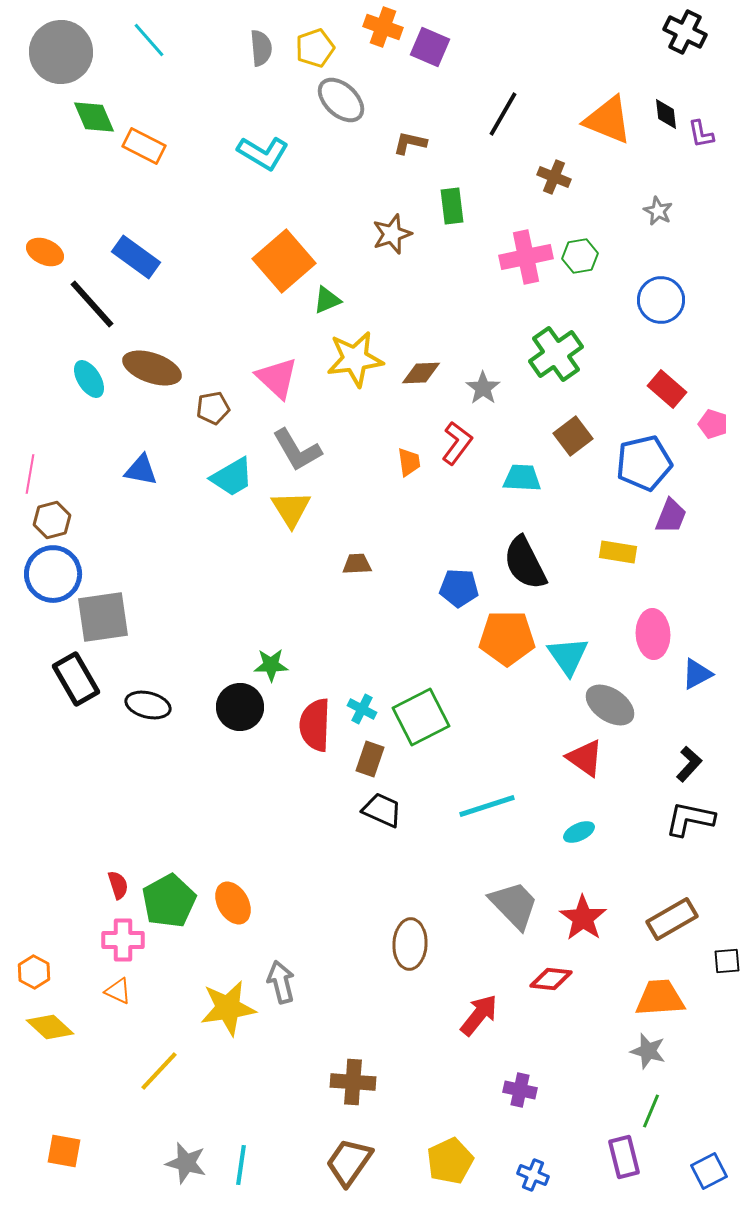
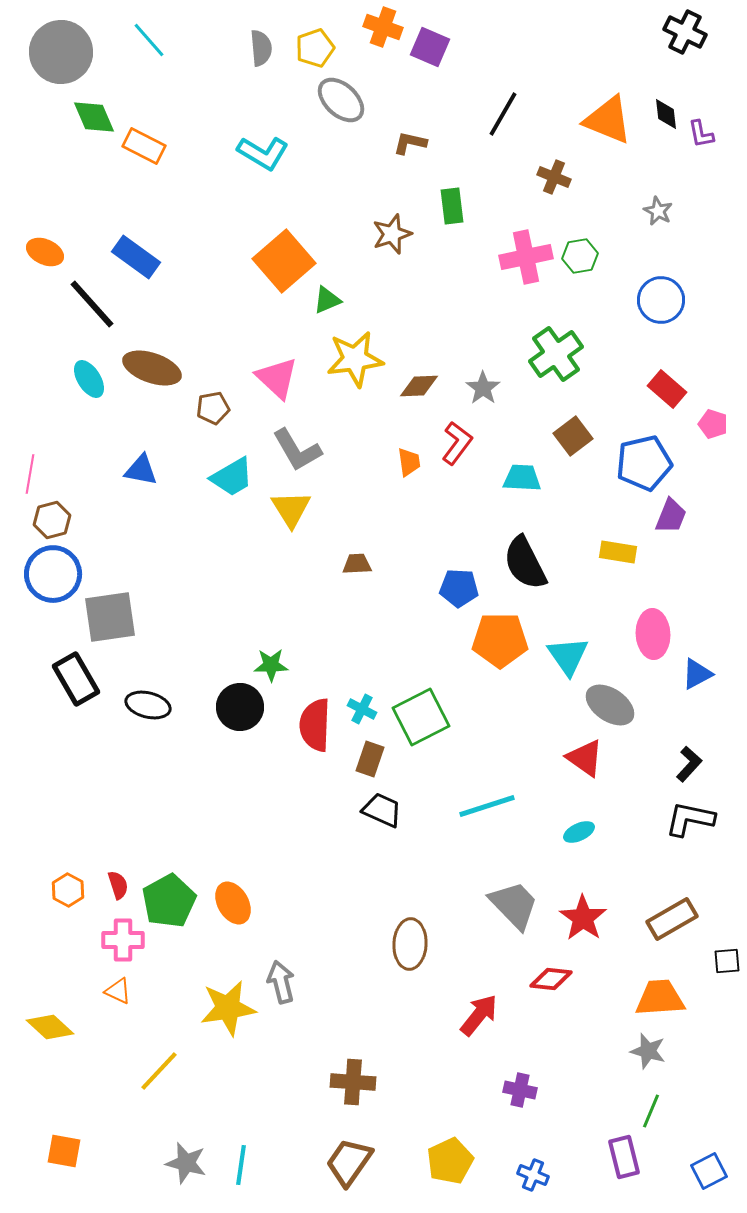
brown diamond at (421, 373): moved 2 px left, 13 px down
gray square at (103, 617): moved 7 px right
orange pentagon at (507, 638): moved 7 px left, 2 px down
orange hexagon at (34, 972): moved 34 px right, 82 px up
